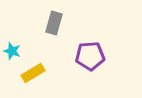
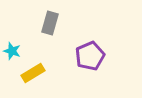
gray rectangle: moved 4 px left
purple pentagon: rotated 20 degrees counterclockwise
